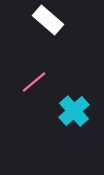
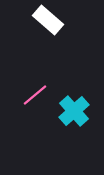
pink line: moved 1 px right, 13 px down
